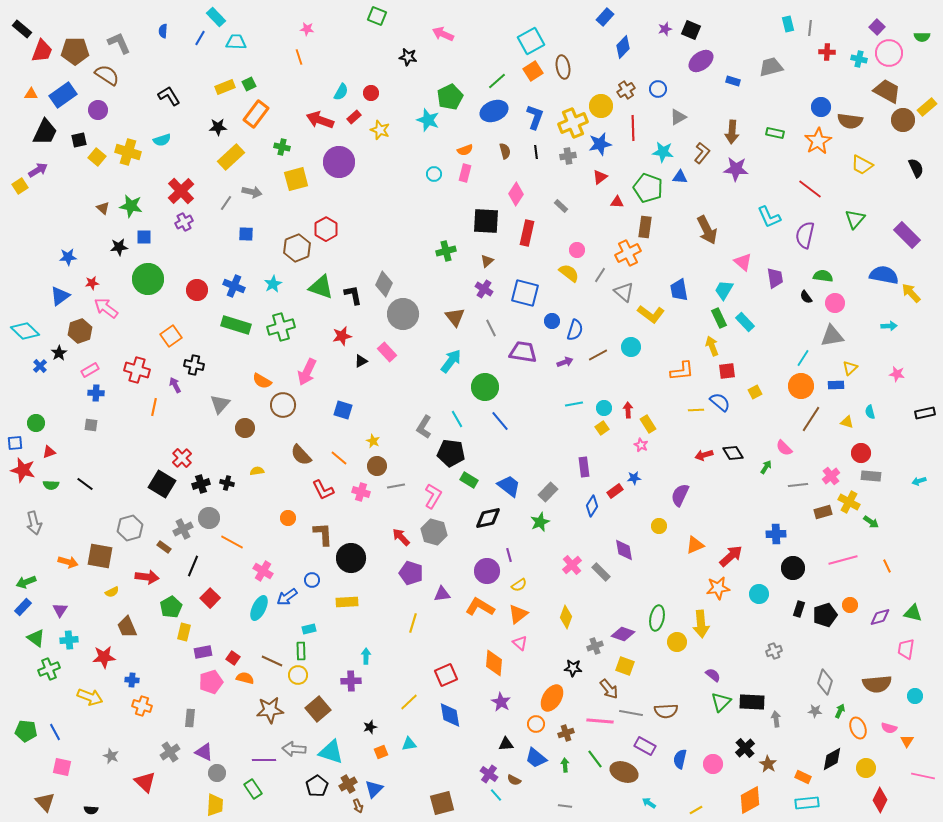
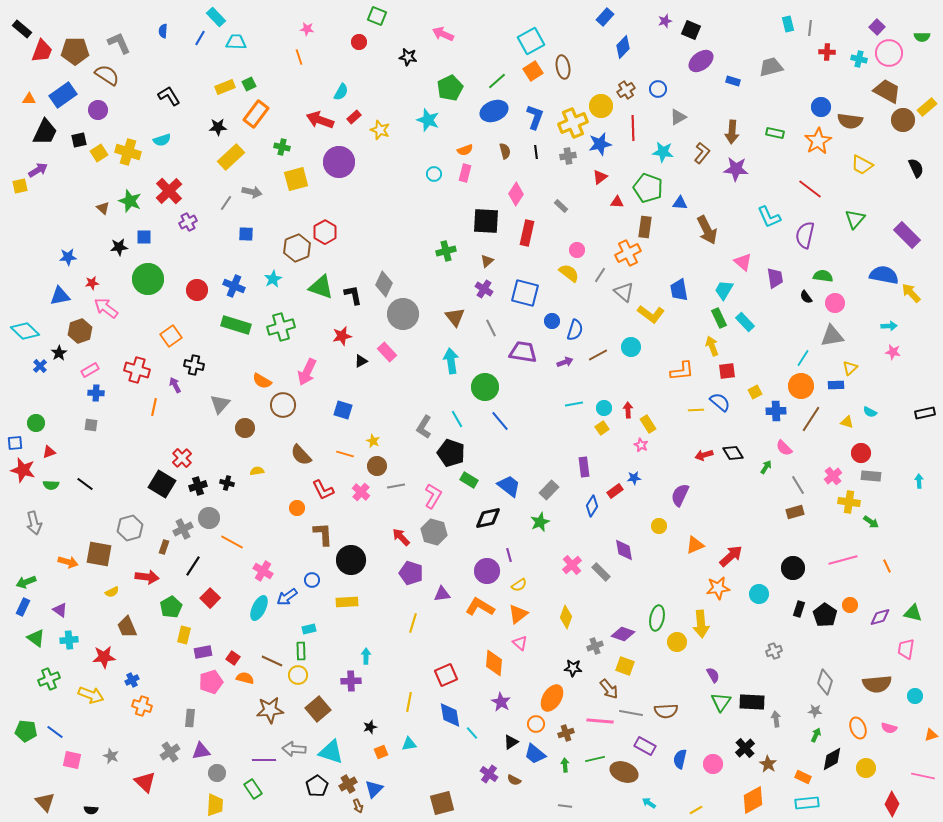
purple star at (665, 29): moved 8 px up
red circle at (371, 93): moved 12 px left, 51 px up
orange triangle at (31, 94): moved 2 px left, 5 px down
green pentagon at (450, 97): moved 9 px up
yellow square at (97, 157): moved 2 px right, 4 px up; rotated 18 degrees clockwise
blue triangle at (680, 177): moved 26 px down
yellow square at (20, 186): rotated 21 degrees clockwise
red cross at (181, 191): moved 12 px left
green star at (131, 206): moved 1 px left, 5 px up; rotated 10 degrees clockwise
purple cross at (184, 222): moved 4 px right
red hexagon at (326, 229): moved 1 px left, 3 px down
cyan star at (273, 284): moved 5 px up
blue triangle at (60, 296): rotated 25 degrees clockwise
cyan arrow at (451, 361): rotated 45 degrees counterclockwise
pink star at (897, 374): moved 4 px left, 22 px up
cyan semicircle at (870, 412): rotated 48 degrees counterclockwise
black pentagon at (451, 453): rotated 12 degrees clockwise
orange line at (339, 458): moved 6 px right, 4 px up; rotated 24 degrees counterclockwise
pink cross at (831, 476): moved 2 px right
cyan arrow at (919, 481): rotated 104 degrees clockwise
black cross at (201, 484): moved 3 px left, 2 px down
gray line at (798, 485): rotated 66 degrees clockwise
pink cross at (361, 492): rotated 24 degrees clockwise
gray rectangle at (548, 492): moved 1 px right, 2 px up
yellow cross at (849, 502): rotated 20 degrees counterclockwise
brown rectangle at (823, 512): moved 28 px left
orange circle at (288, 518): moved 9 px right, 10 px up
blue cross at (776, 534): moved 123 px up
brown rectangle at (164, 547): rotated 72 degrees clockwise
brown square at (100, 556): moved 1 px left, 2 px up
black circle at (351, 558): moved 2 px down
black line at (193, 566): rotated 10 degrees clockwise
blue rectangle at (23, 607): rotated 18 degrees counterclockwise
purple triangle at (60, 610): rotated 28 degrees counterclockwise
black pentagon at (825, 615): rotated 20 degrees counterclockwise
yellow rectangle at (184, 632): moved 3 px down
green cross at (49, 669): moved 10 px down
purple semicircle at (713, 675): rotated 21 degrees clockwise
blue cross at (132, 680): rotated 32 degrees counterclockwise
yellow arrow at (90, 697): moved 1 px right, 2 px up
yellow line at (409, 702): rotated 36 degrees counterclockwise
green triangle at (721, 702): rotated 10 degrees counterclockwise
green arrow at (840, 711): moved 24 px left, 24 px down
blue line at (55, 732): rotated 24 degrees counterclockwise
orange triangle at (907, 741): moved 24 px right, 6 px up; rotated 40 degrees clockwise
black triangle at (506, 744): moved 5 px right, 2 px up; rotated 28 degrees counterclockwise
purple triangle at (204, 752): moved 3 px left, 1 px up; rotated 36 degrees counterclockwise
blue trapezoid at (536, 758): moved 1 px left, 4 px up
green line at (595, 759): rotated 66 degrees counterclockwise
pink square at (62, 767): moved 10 px right, 7 px up
cyan line at (496, 795): moved 24 px left, 62 px up
orange diamond at (750, 800): moved 3 px right
red diamond at (880, 800): moved 12 px right, 4 px down
